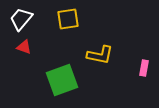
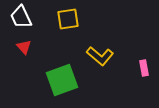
white trapezoid: moved 2 px up; rotated 65 degrees counterclockwise
red triangle: rotated 28 degrees clockwise
yellow L-shape: moved 1 px down; rotated 28 degrees clockwise
pink rectangle: rotated 21 degrees counterclockwise
